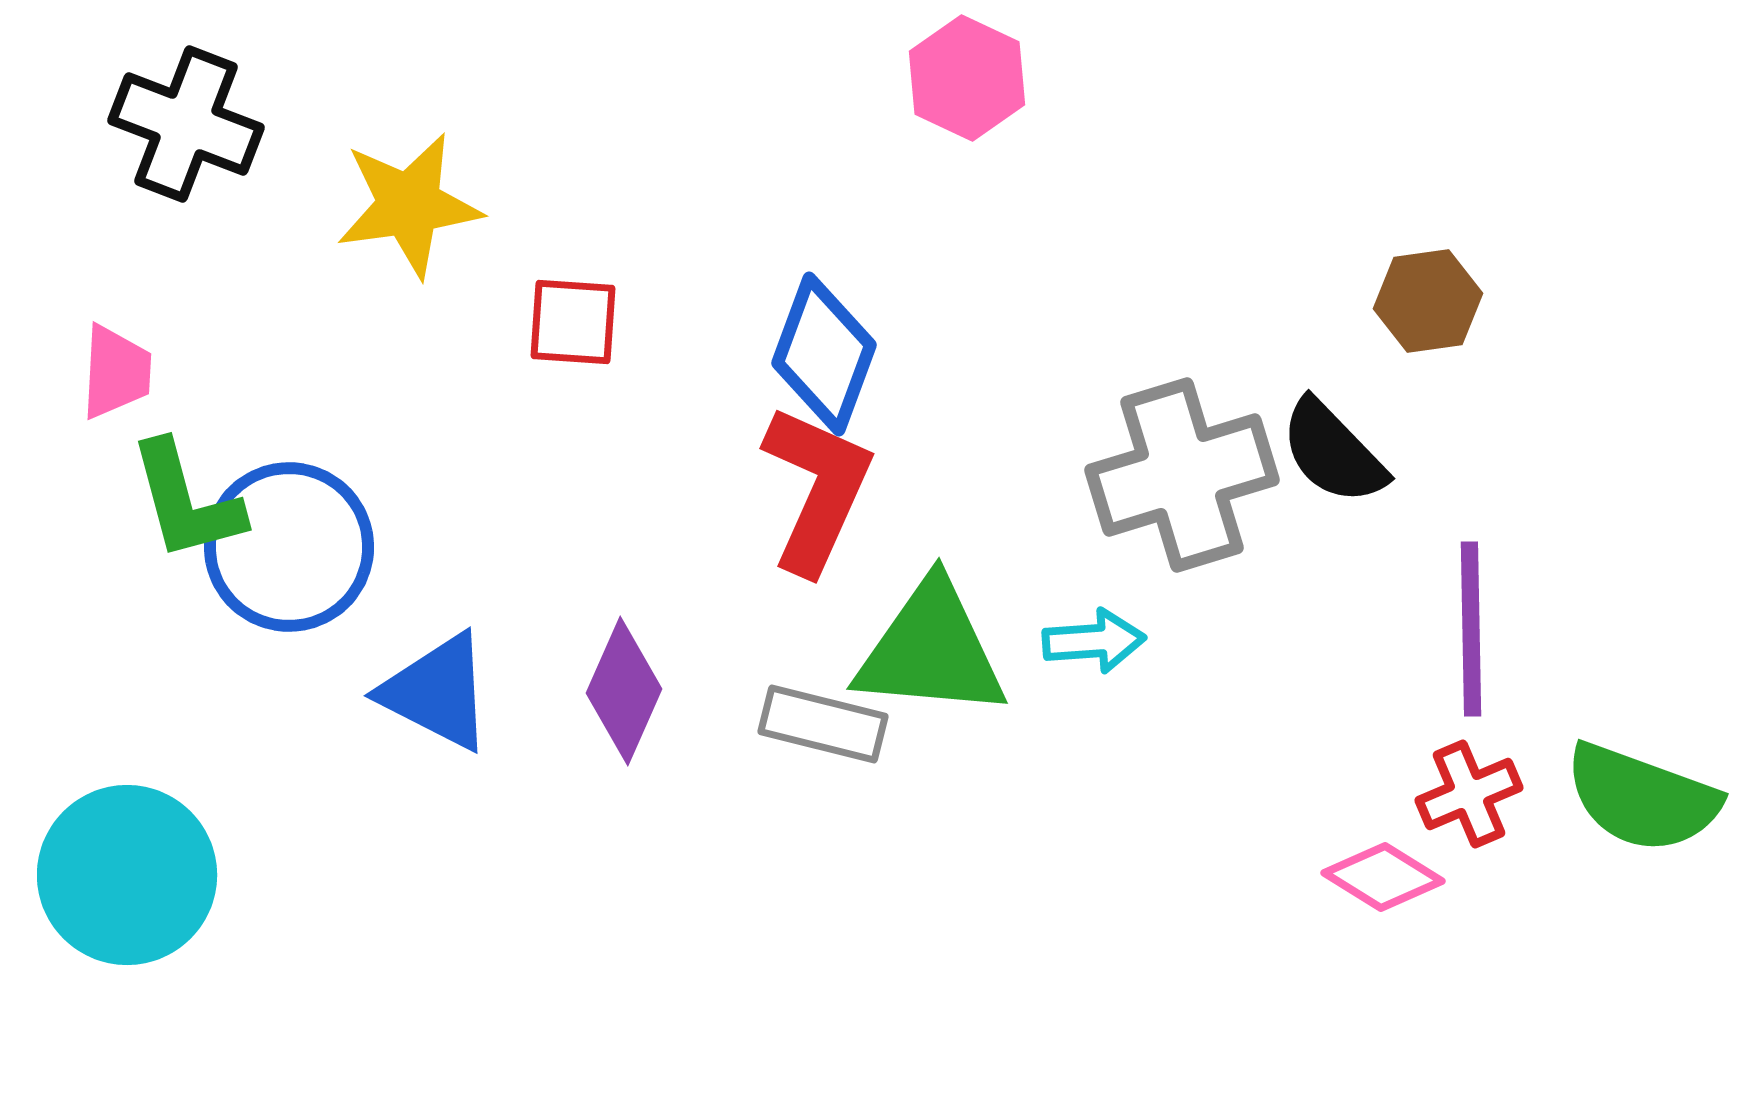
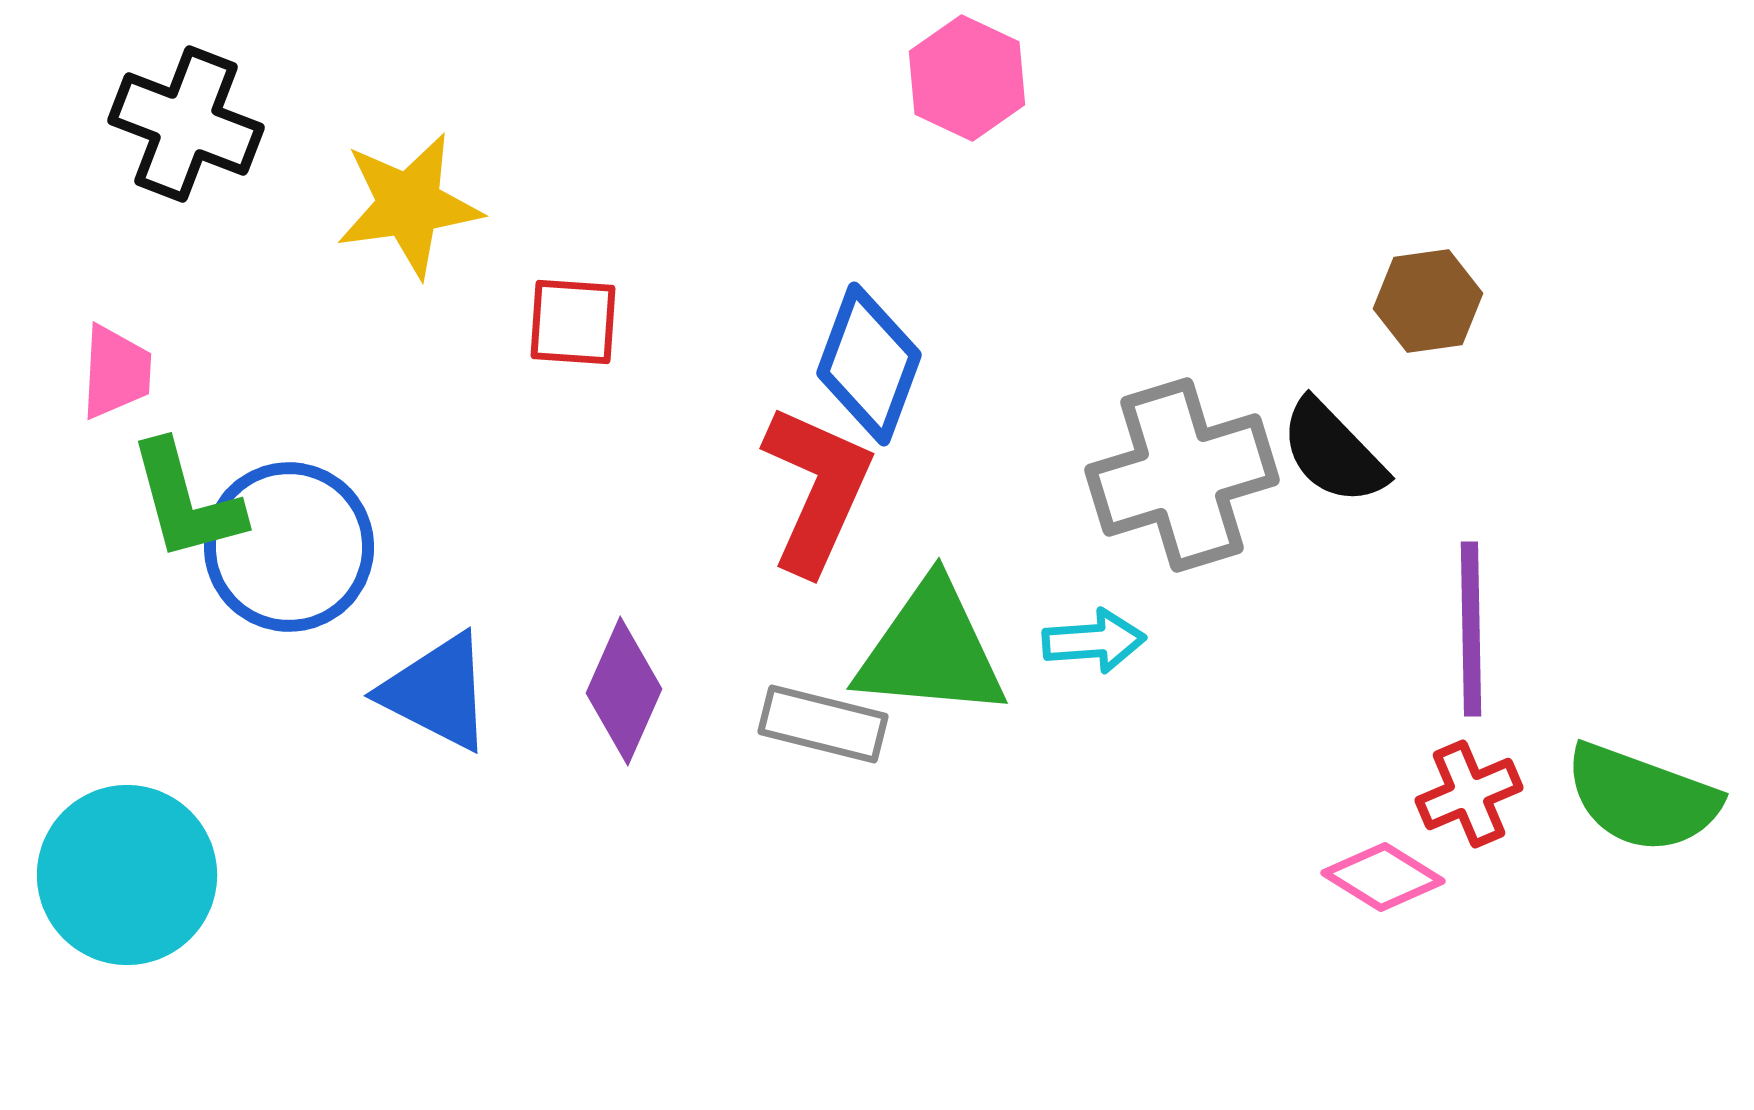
blue diamond: moved 45 px right, 10 px down
